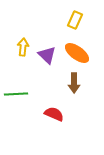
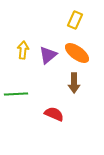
yellow arrow: moved 3 px down
purple triangle: moved 1 px right; rotated 36 degrees clockwise
